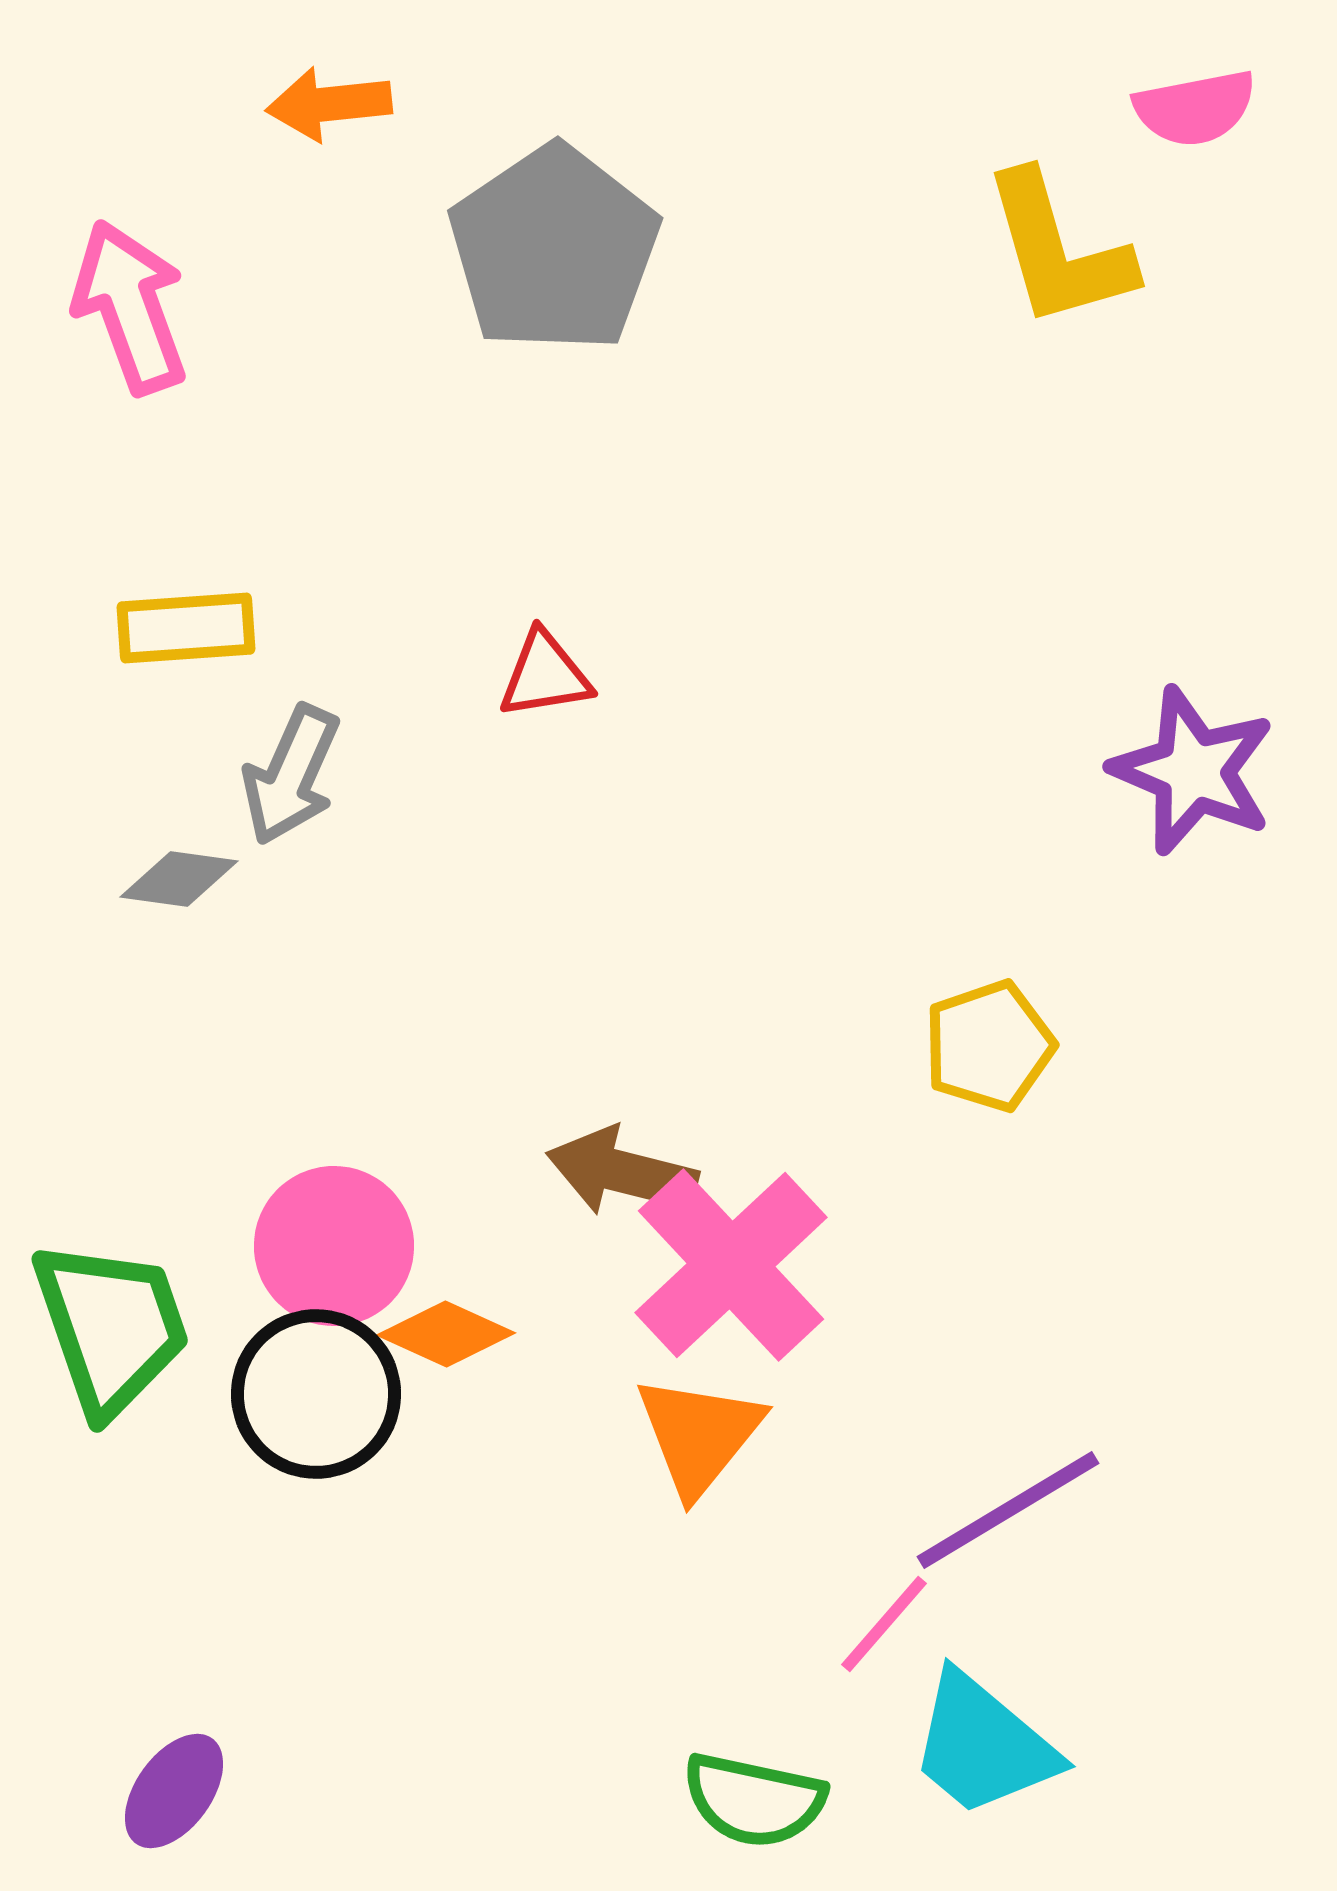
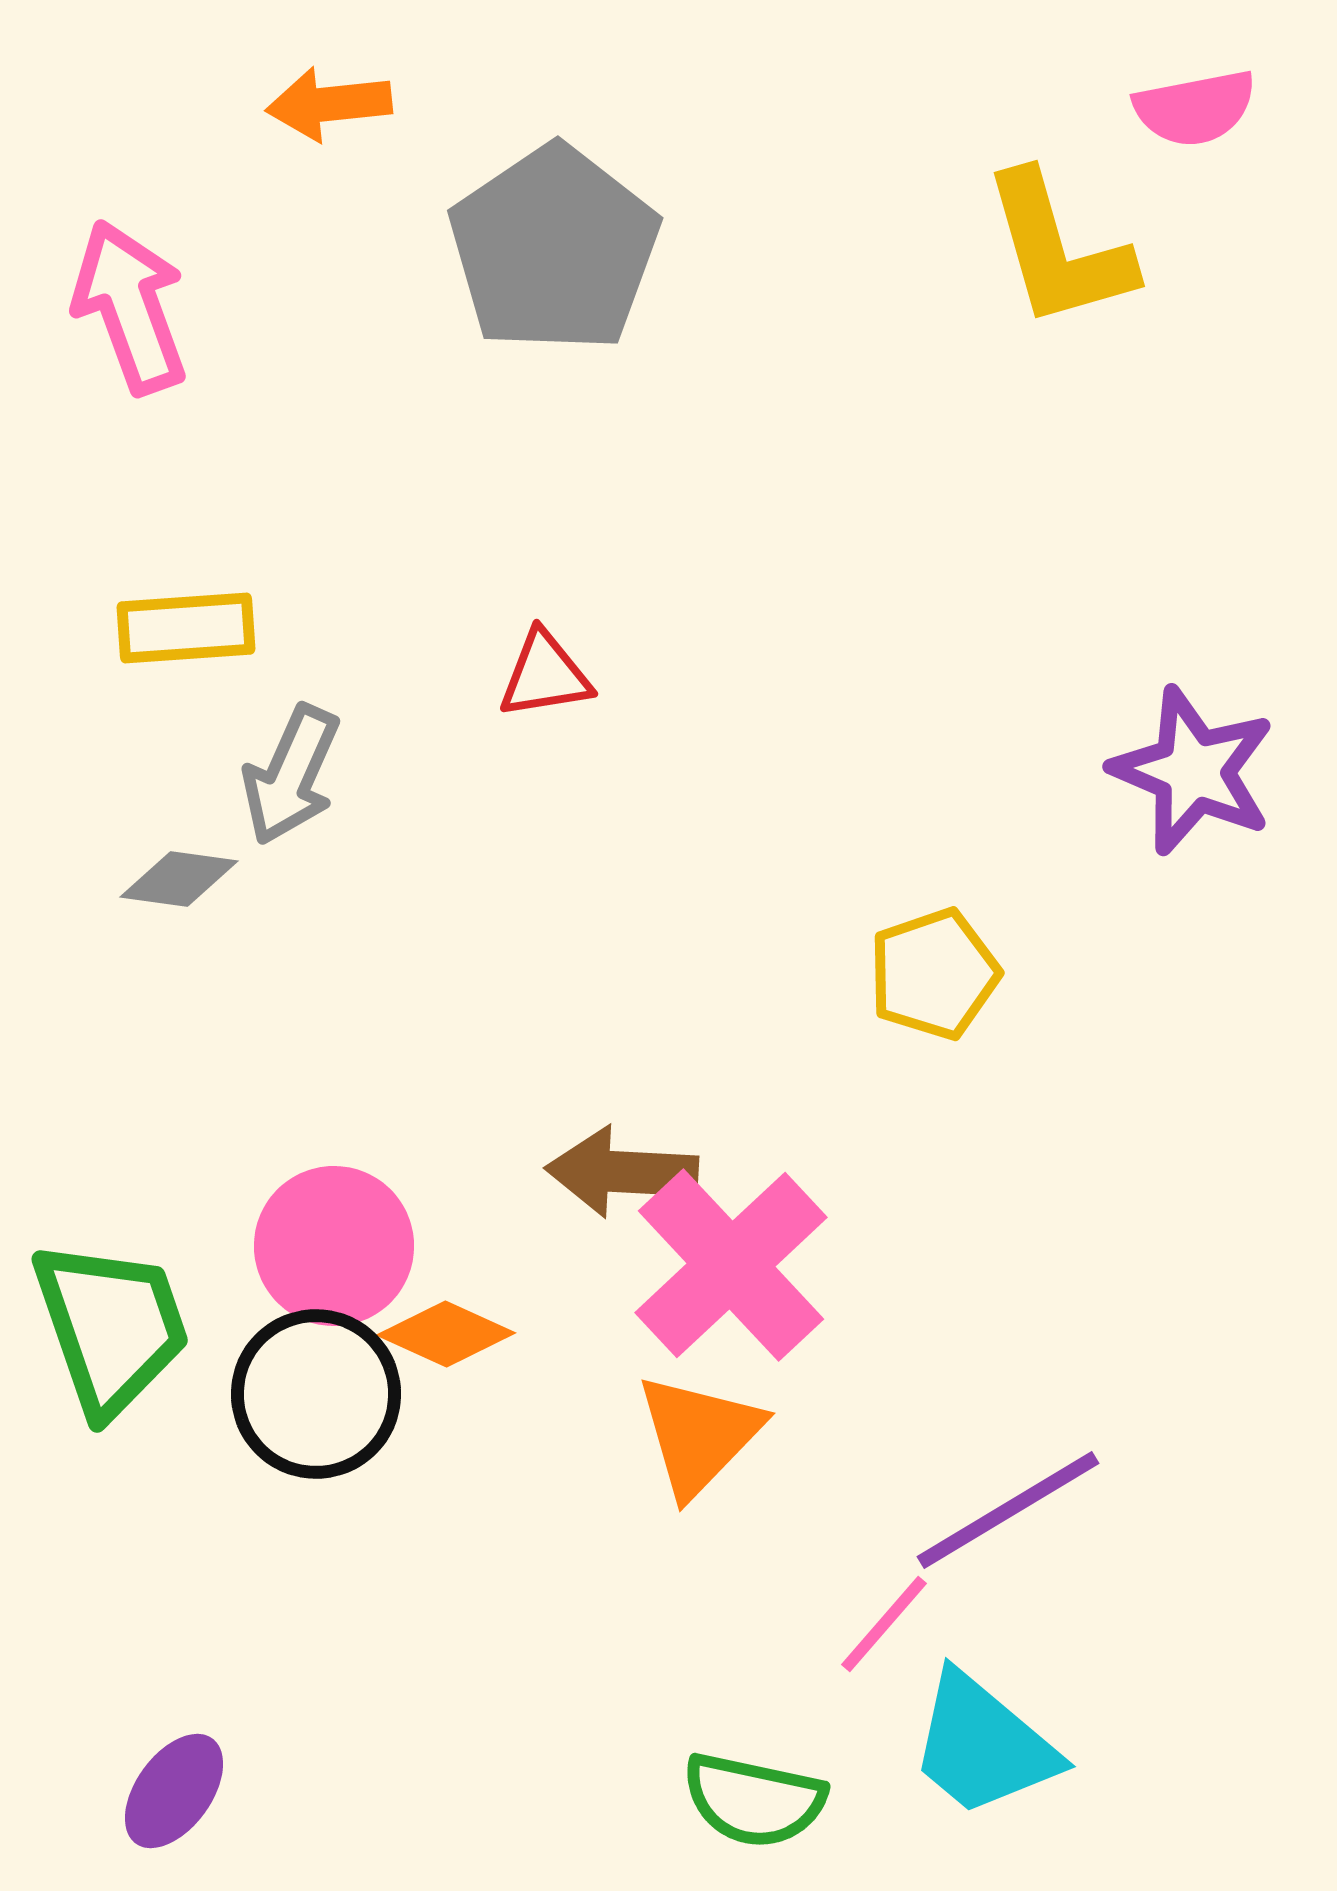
yellow pentagon: moved 55 px left, 72 px up
brown arrow: rotated 11 degrees counterclockwise
orange triangle: rotated 5 degrees clockwise
